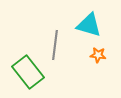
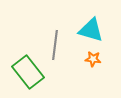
cyan triangle: moved 2 px right, 5 px down
orange star: moved 5 px left, 4 px down
